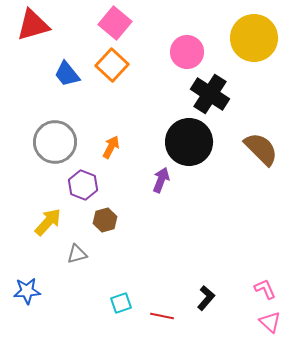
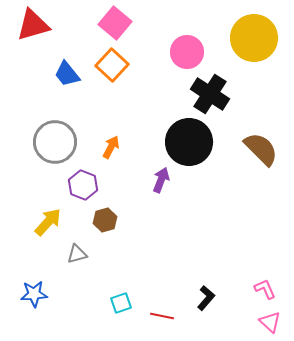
blue star: moved 7 px right, 3 px down
